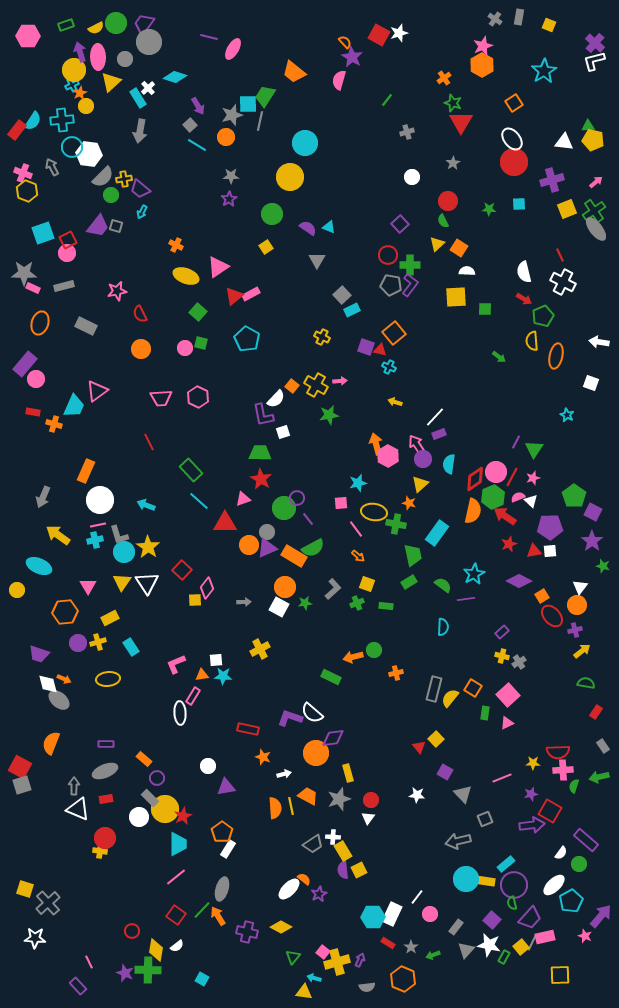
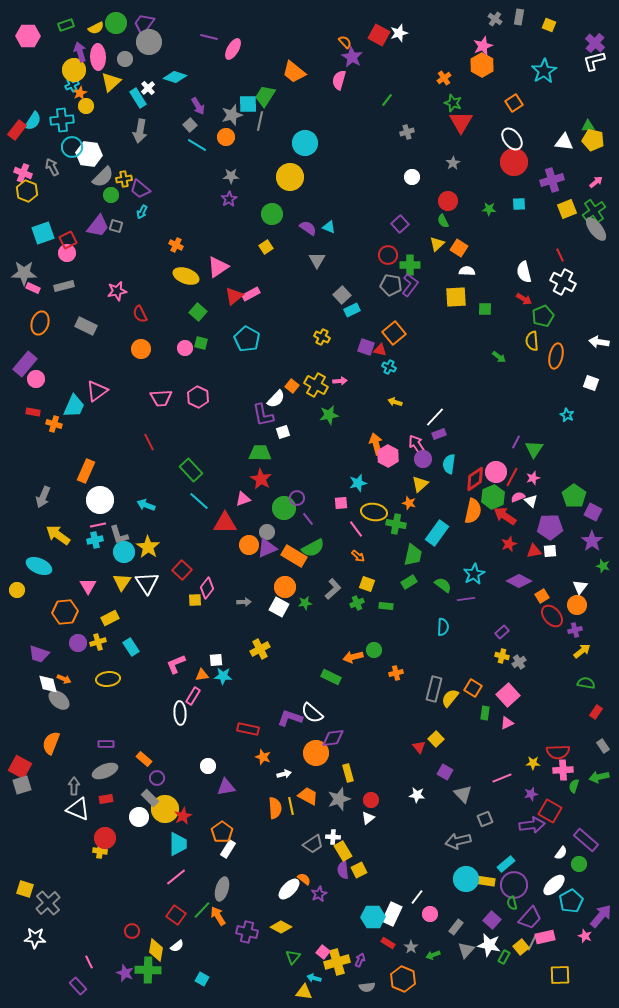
green trapezoid at (413, 555): rotated 25 degrees clockwise
white triangle at (368, 818): rotated 16 degrees clockwise
